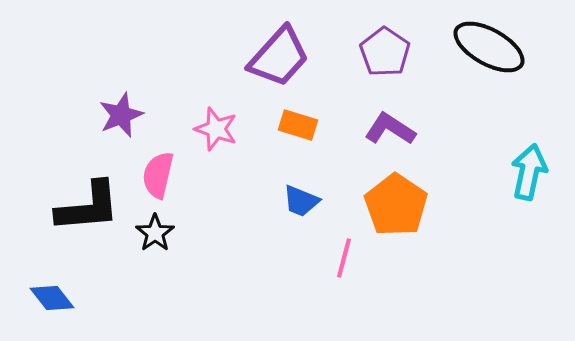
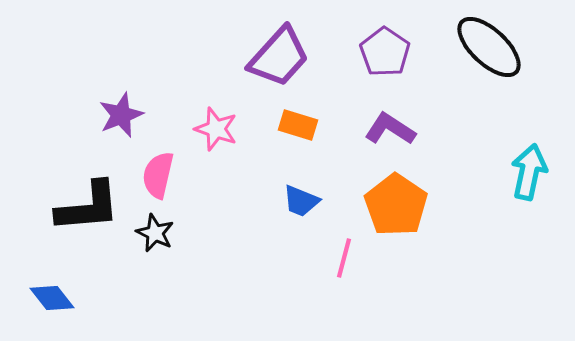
black ellipse: rotated 14 degrees clockwise
black star: rotated 12 degrees counterclockwise
